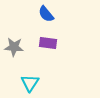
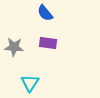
blue semicircle: moved 1 px left, 1 px up
